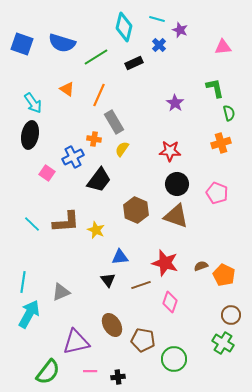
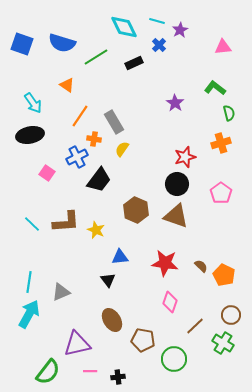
cyan line at (157, 19): moved 2 px down
cyan diamond at (124, 27): rotated 40 degrees counterclockwise
purple star at (180, 30): rotated 21 degrees clockwise
green L-shape at (215, 88): rotated 40 degrees counterclockwise
orange triangle at (67, 89): moved 4 px up
orange line at (99, 95): moved 19 px left, 21 px down; rotated 10 degrees clockwise
black ellipse at (30, 135): rotated 68 degrees clockwise
red star at (170, 151): moved 15 px right, 6 px down; rotated 20 degrees counterclockwise
blue cross at (73, 157): moved 4 px right
pink pentagon at (217, 193): moved 4 px right; rotated 15 degrees clockwise
red star at (165, 263): rotated 8 degrees counterclockwise
brown semicircle at (201, 266): rotated 64 degrees clockwise
cyan line at (23, 282): moved 6 px right
brown line at (141, 285): moved 54 px right, 41 px down; rotated 24 degrees counterclockwise
brown ellipse at (112, 325): moved 5 px up
purple triangle at (76, 342): moved 1 px right, 2 px down
